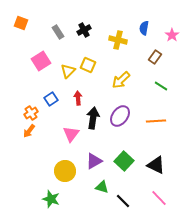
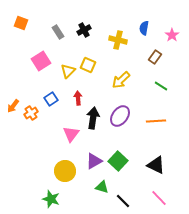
orange arrow: moved 16 px left, 25 px up
green square: moved 6 px left
